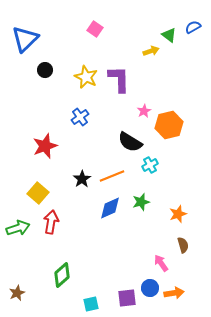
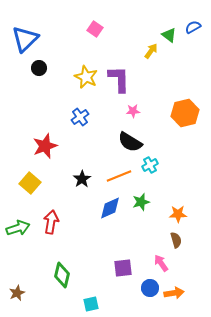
yellow arrow: rotated 35 degrees counterclockwise
black circle: moved 6 px left, 2 px up
pink star: moved 11 px left; rotated 24 degrees clockwise
orange hexagon: moved 16 px right, 12 px up
orange line: moved 7 px right
yellow square: moved 8 px left, 10 px up
orange star: rotated 18 degrees clockwise
brown semicircle: moved 7 px left, 5 px up
green diamond: rotated 35 degrees counterclockwise
purple square: moved 4 px left, 30 px up
